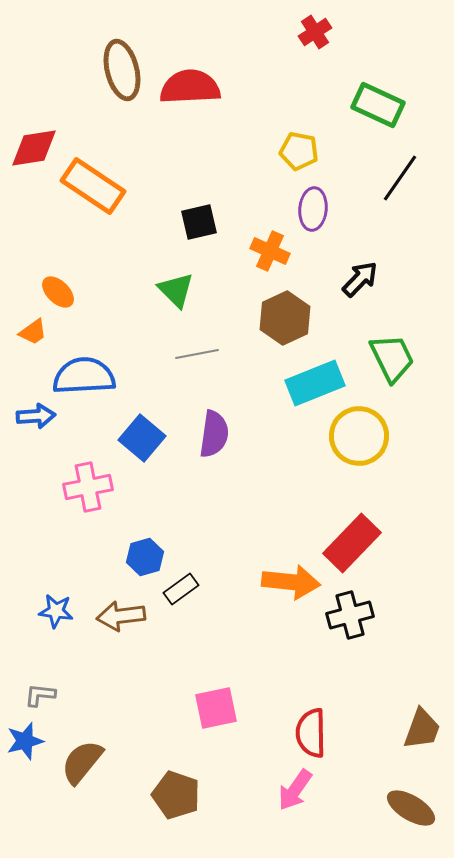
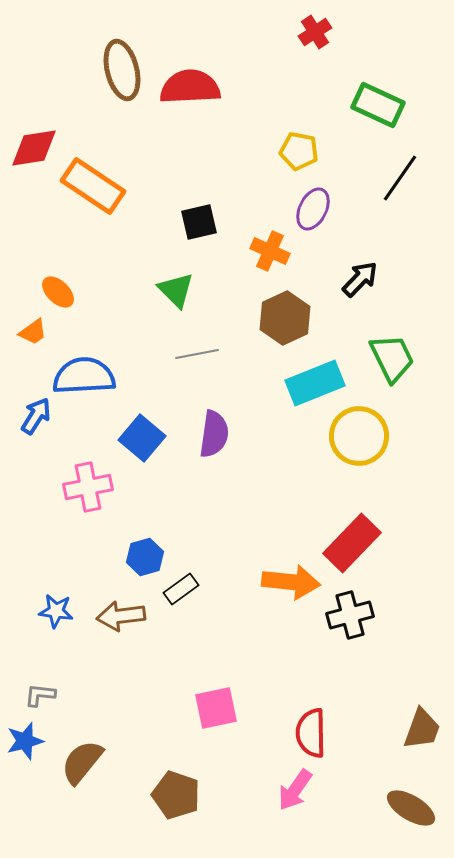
purple ellipse at (313, 209): rotated 21 degrees clockwise
blue arrow at (36, 416): rotated 54 degrees counterclockwise
